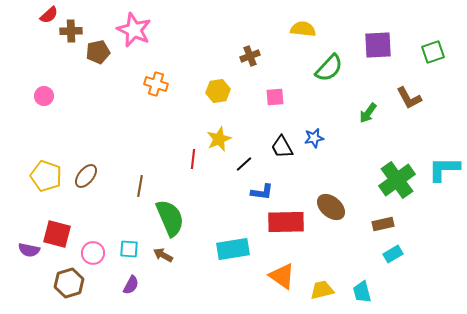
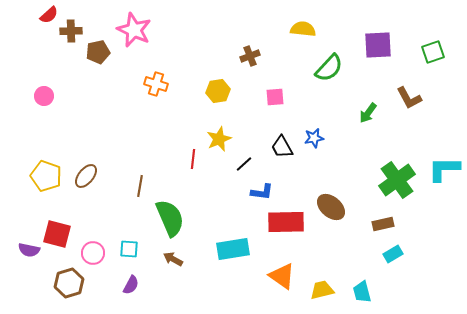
brown arrow at (163, 255): moved 10 px right, 4 px down
